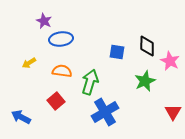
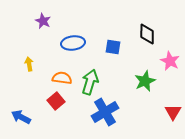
purple star: moved 1 px left
blue ellipse: moved 12 px right, 4 px down
black diamond: moved 12 px up
blue square: moved 4 px left, 5 px up
yellow arrow: moved 1 px down; rotated 112 degrees clockwise
orange semicircle: moved 7 px down
